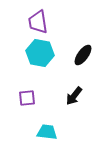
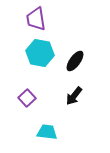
purple trapezoid: moved 2 px left, 3 px up
black ellipse: moved 8 px left, 6 px down
purple square: rotated 36 degrees counterclockwise
